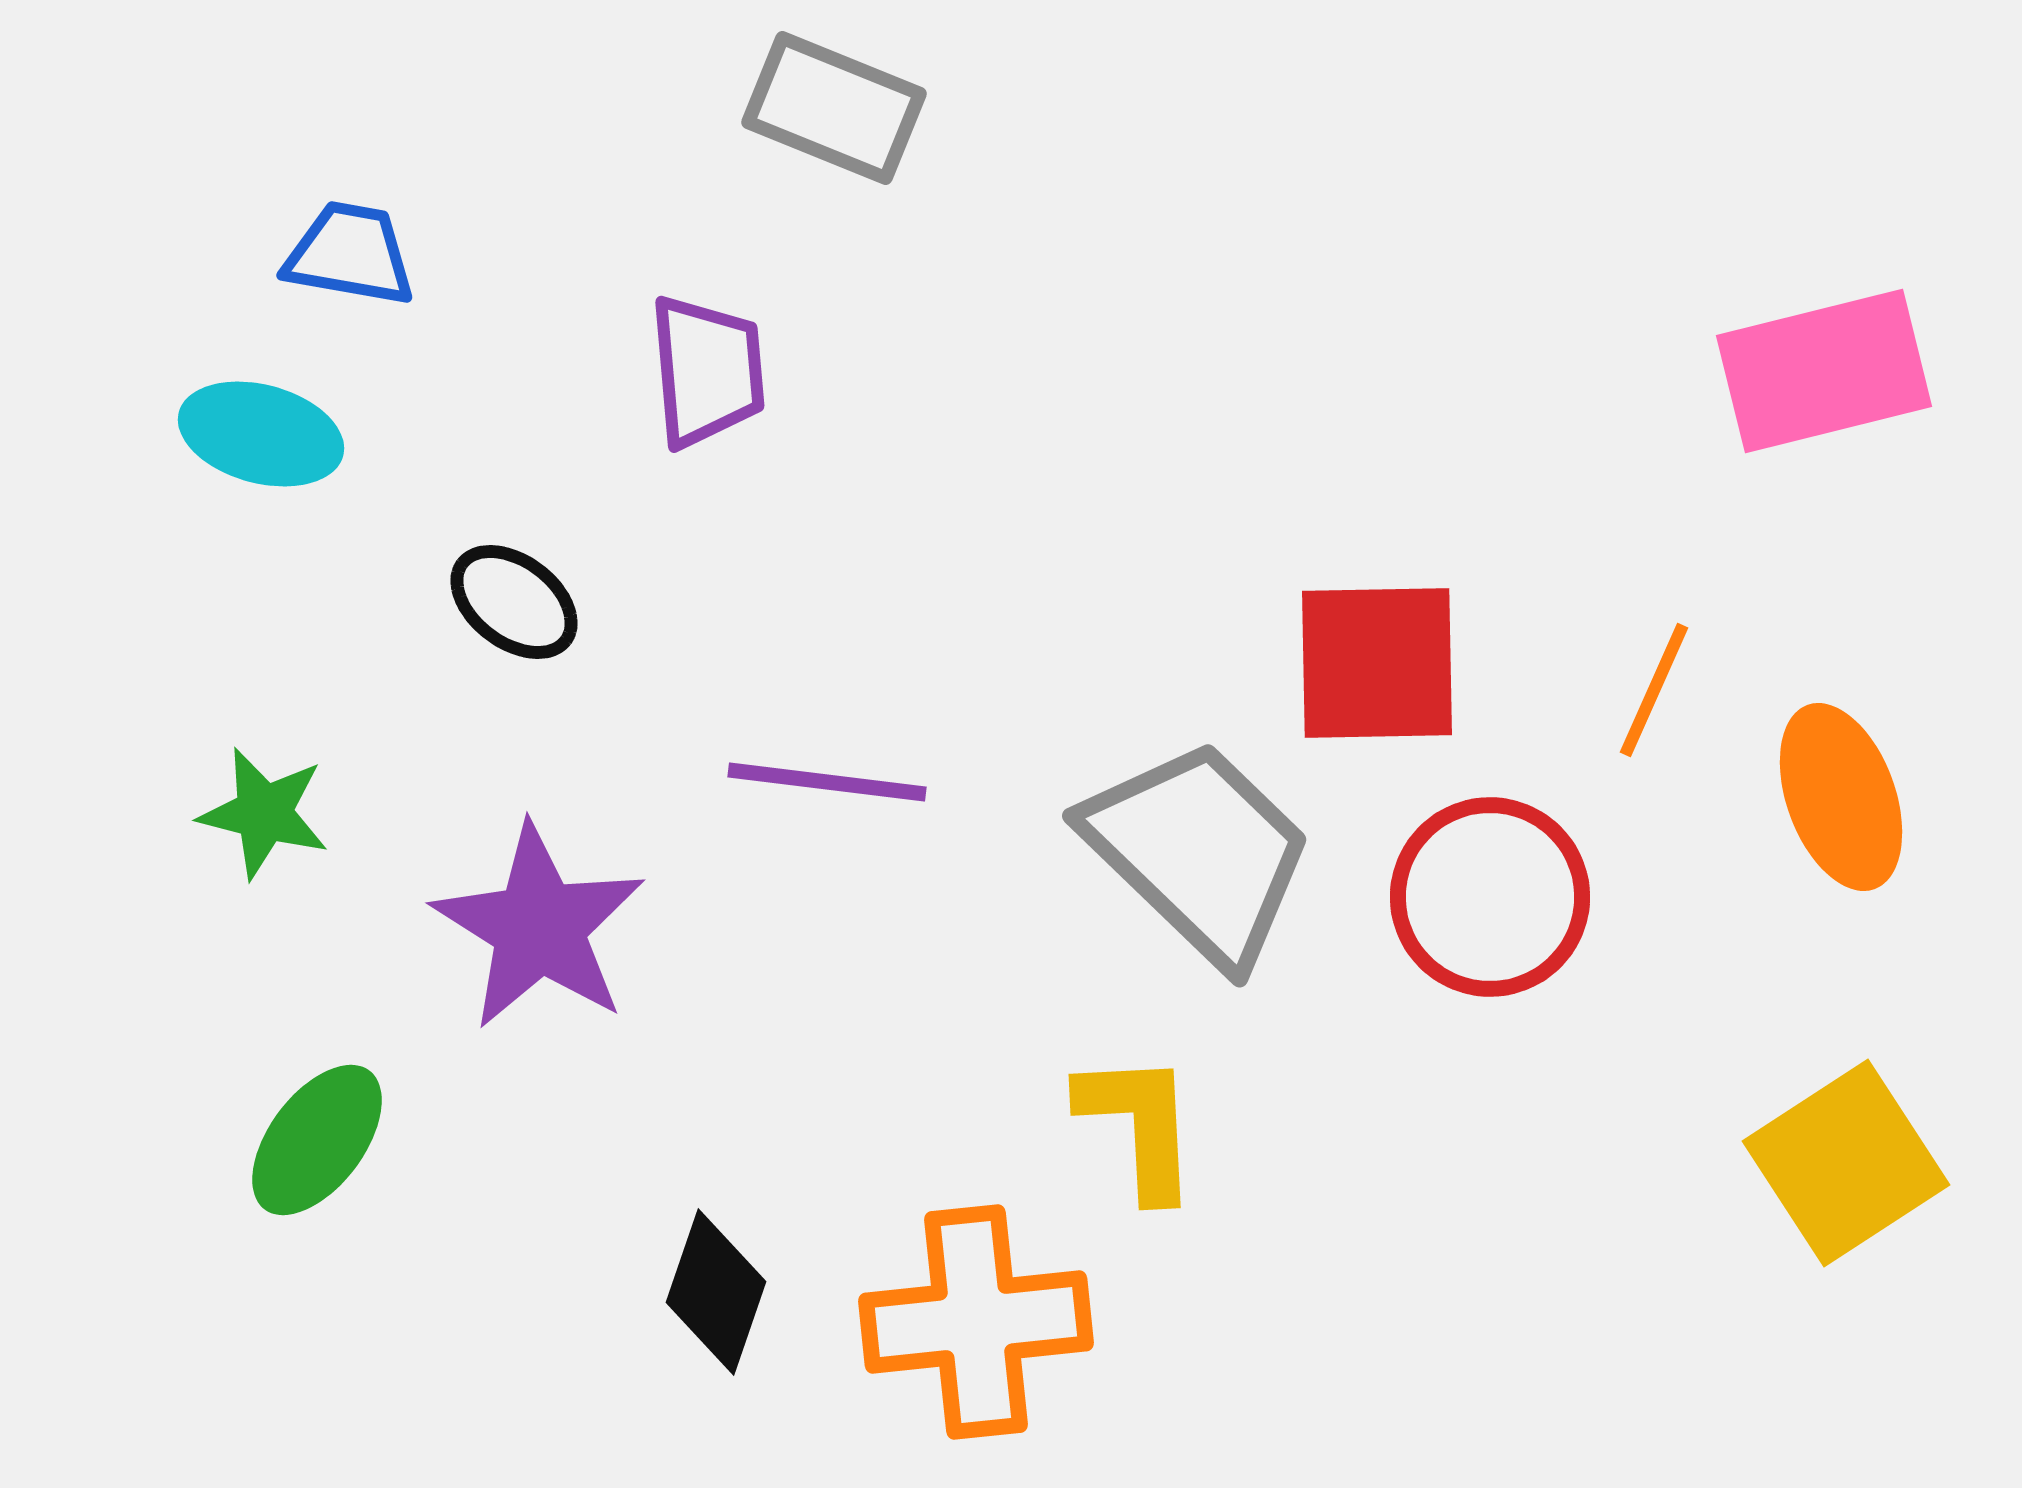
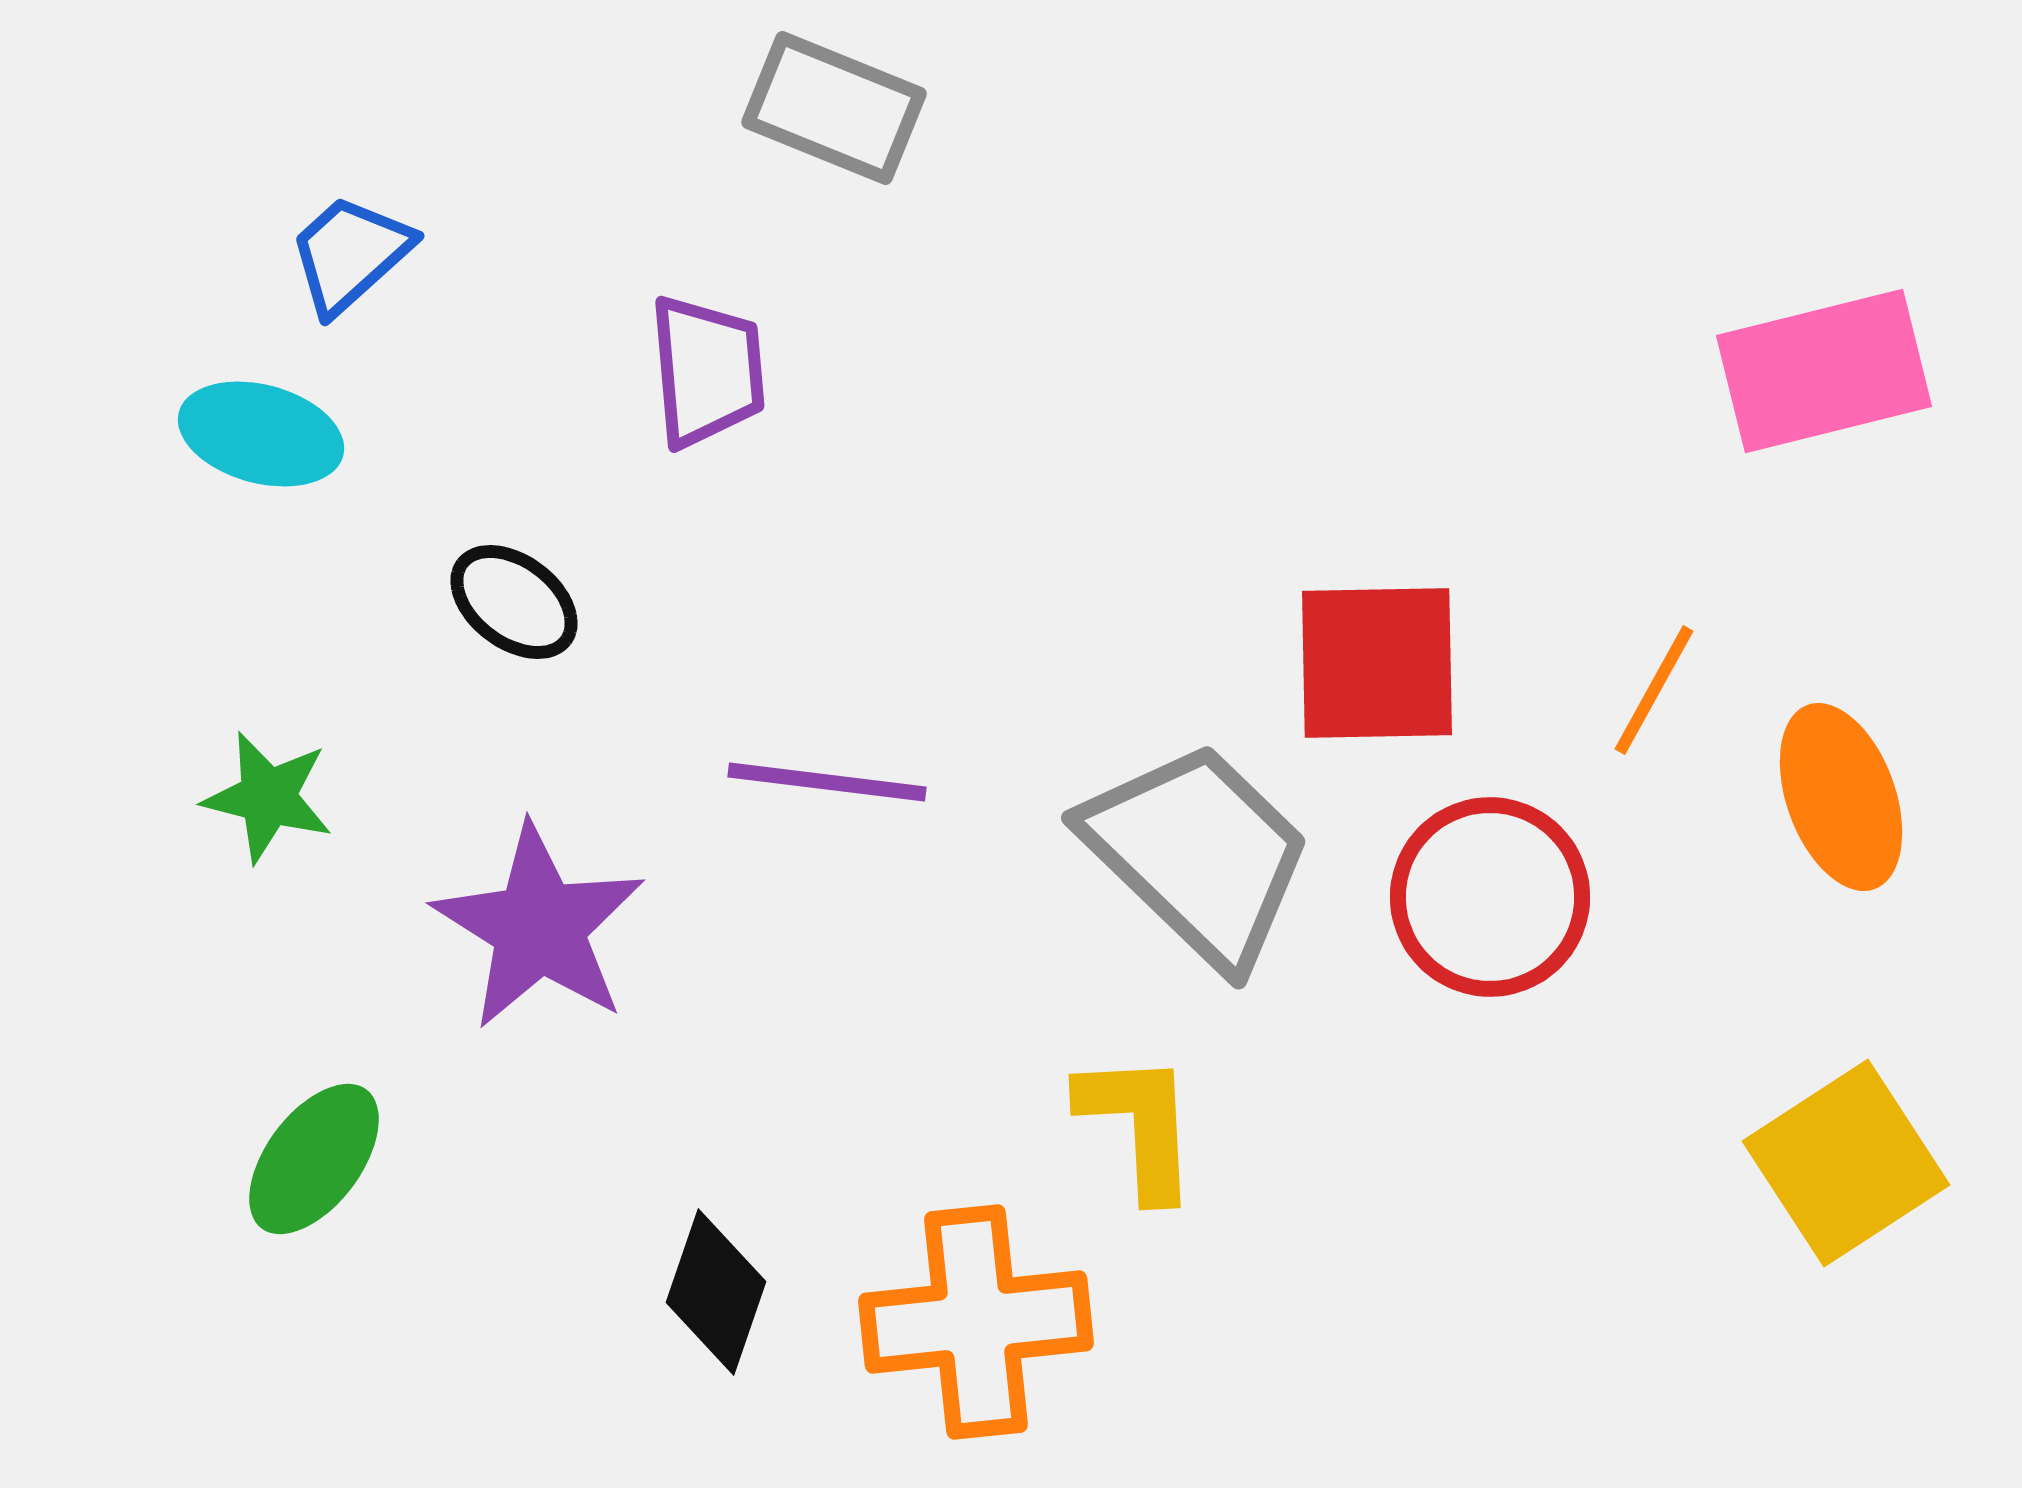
blue trapezoid: rotated 52 degrees counterclockwise
orange line: rotated 5 degrees clockwise
green star: moved 4 px right, 16 px up
gray trapezoid: moved 1 px left, 2 px down
green ellipse: moved 3 px left, 19 px down
